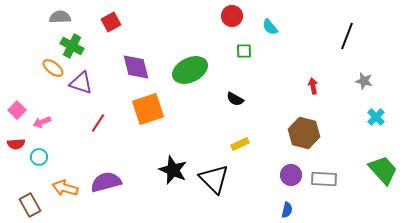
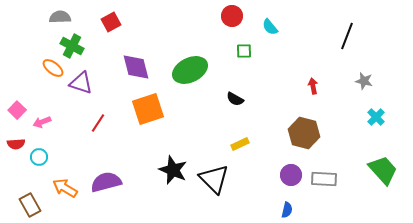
orange arrow: rotated 15 degrees clockwise
